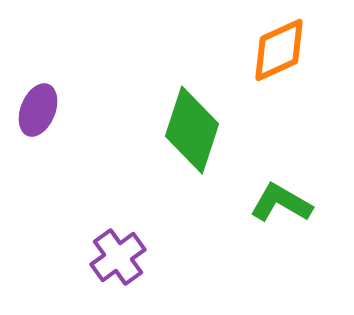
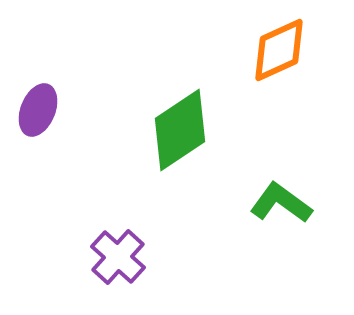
green diamond: moved 12 px left; rotated 38 degrees clockwise
green L-shape: rotated 6 degrees clockwise
purple cross: rotated 12 degrees counterclockwise
